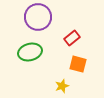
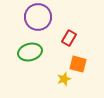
red rectangle: moved 3 px left; rotated 21 degrees counterclockwise
yellow star: moved 2 px right, 7 px up
